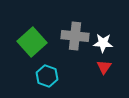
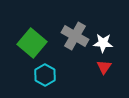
gray cross: rotated 24 degrees clockwise
green square: moved 1 px down; rotated 8 degrees counterclockwise
cyan hexagon: moved 2 px left, 1 px up; rotated 10 degrees clockwise
